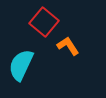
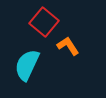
cyan semicircle: moved 6 px right
